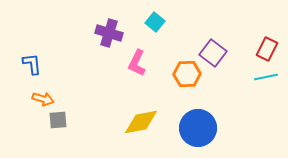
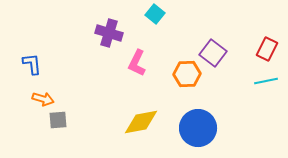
cyan square: moved 8 px up
cyan line: moved 4 px down
